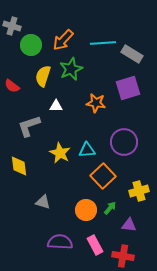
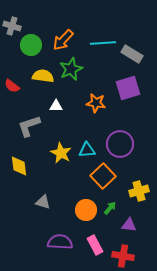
yellow semicircle: rotated 80 degrees clockwise
purple circle: moved 4 px left, 2 px down
yellow star: moved 1 px right
